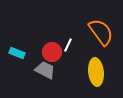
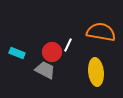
orange semicircle: rotated 44 degrees counterclockwise
